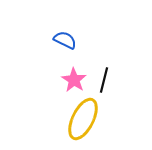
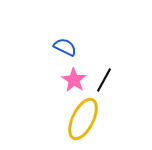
blue semicircle: moved 7 px down
black line: rotated 15 degrees clockwise
